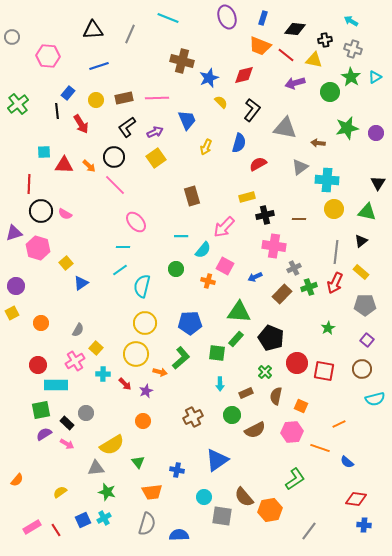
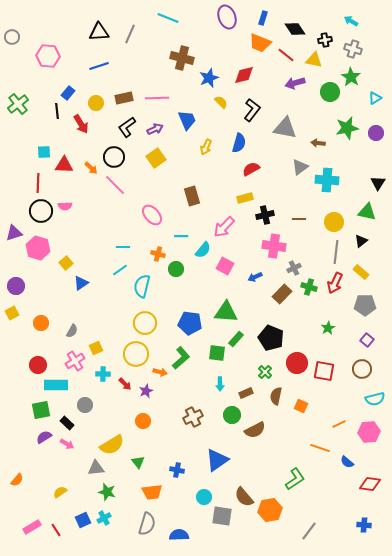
black diamond at (295, 29): rotated 50 degrees clockwise
black triangle at (93, 30): moved 6 px right, 2 px down
orange trapezoid at (260, 46): moved 3 px up
brown cross at (182, 61): moved 3 px up
cyan triangle at (375, 77): moved 21 px down
yellow circle at (96, 100): moved 3 px down
purple arrow at (155, 132): moved 3 px up
red semicircle at (258, 164): moved 7 px left, 5 px down
orange arrow at (89, 166): moved 2 px right, 2 px down
red line at (29, 184): moved 9 px right, 1 px up
yellow rectangle at (247, 197): moved 2 px left, 1 px down
yellow circle at (334, 209): moved 13 px down
pink semicircle at (65, 214): moved 8 px up; rotated 32 degrees counterclockwise
pink ellipse at (136, 222): moved 16 px right, 7 px up
orange cross at (208, 281): moved 50 px left, 27 px up
green cross at (309, 287): rotated 35 degrees clockwise
green triangle at (239, 312): moved 13 px left
blue pentagon at (190, 323): rotated 10 degrees clockwise
gray semicircle at (78, 330): moved 6 px left, 1 px down
yellow square at (96, 348): rotated 24 degrees clockwise
gray circle at (86, 413): moved 1 px left, 8 px up
pink hexagon at (292, 432): moved 77 px right
purple semicircle at (44, 434): moved 3 px down
red diamond at (356, 499): moved 14 px right, 15 px up
